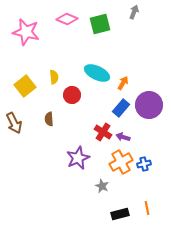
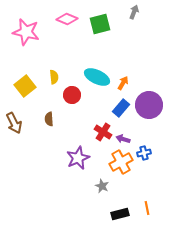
cyan ellipse: moved 4 px down
purple arrow: moved 2 px down
blue cross: moved 11 px up
